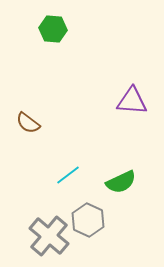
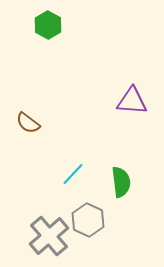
green hexagon: moved 5 px left, 4 px up; rotated 24 degrees clockwise
cyan line: moved 5 px right, 1 px up; rotated 10 degrees counterclockwise
green semicircle: rotated 72 degrees counterclockwise
gray cross: rotated 9 degrees clockwise
